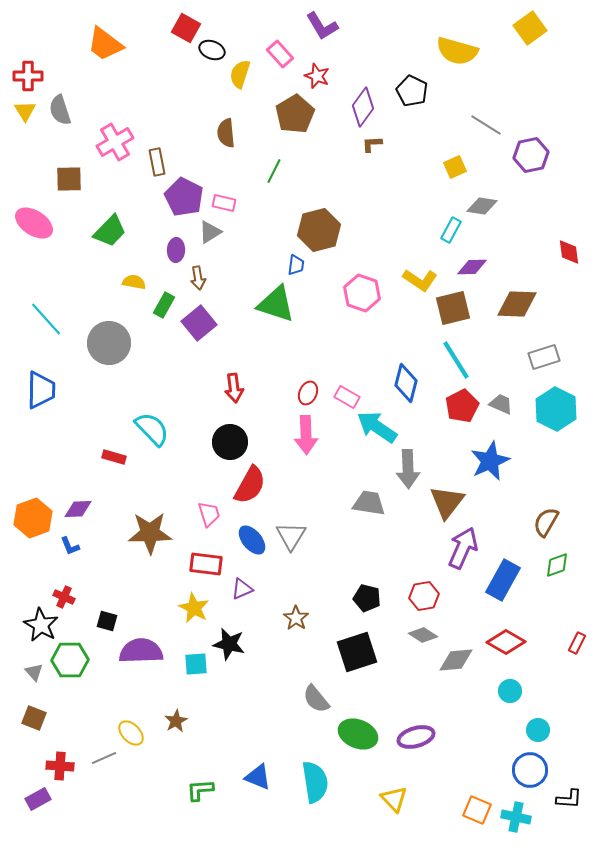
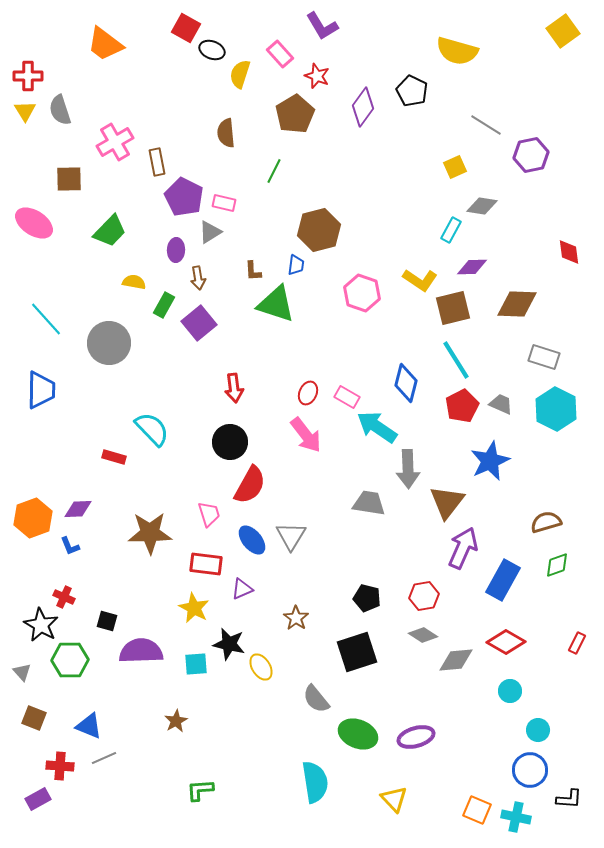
yellow square at (530, 28): moved 33 px right, 3 px down
brown L-shape at (372, 144): moved 119 px left, 127 px down; rotated 90 degrees counterclockwise
gray rectangle at (544, 357): rotated 36 degrees clockwise
pink arrow at (306, 435): rotated 36 degrees counterclockwise
brown semicircle at (546, 522): rotated 44 degrees clockwise
gray triangle at (34, 672): moved 12 px left
yellow ellipse at (131, 733): moved 130 px right, 66 px up; rotated 12 degrees clockwise
blue triangle at (258, 777): moved 169 px left, 51 px up
